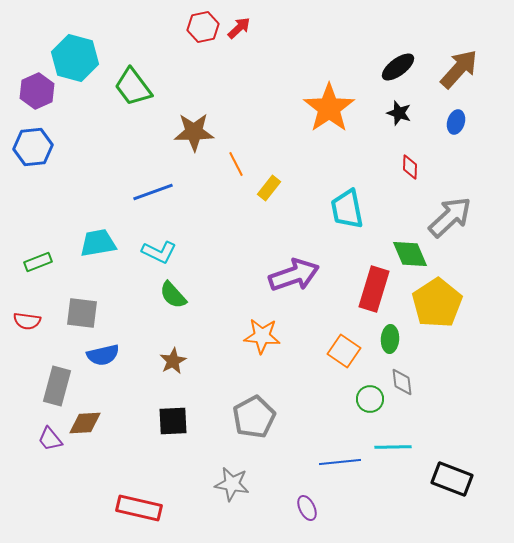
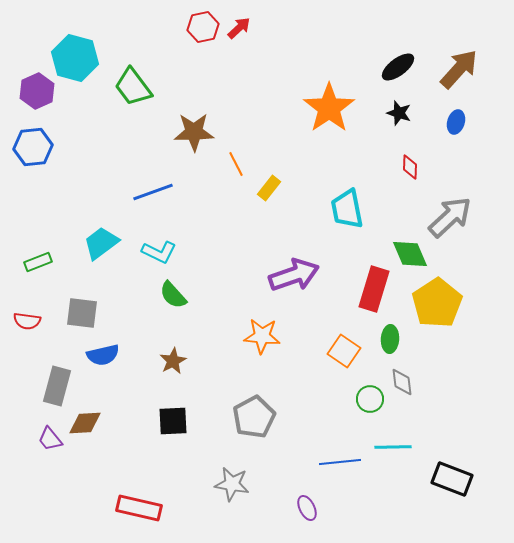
cyan trapezoid at (98, 243): moved 3 px right; rotated 27 degrees counterclockwise
